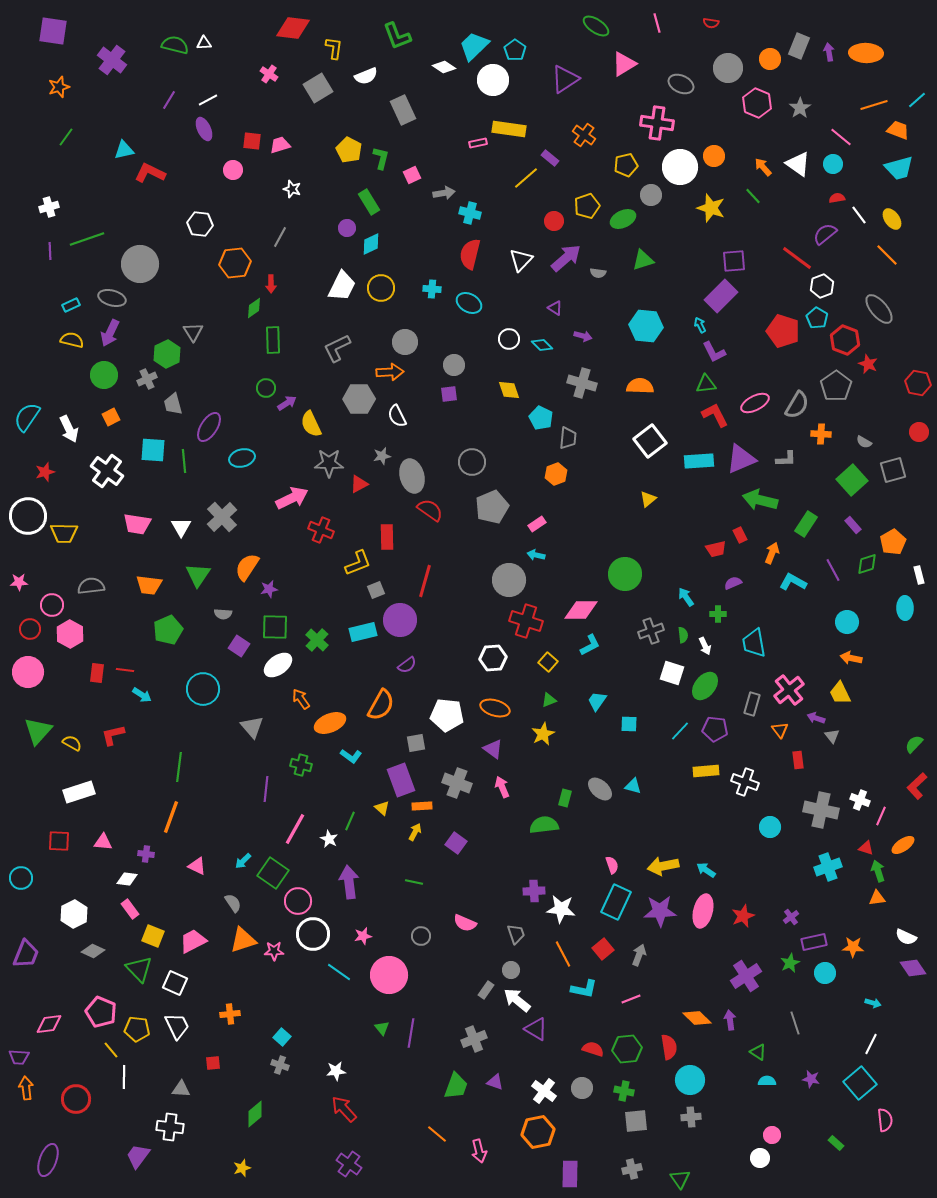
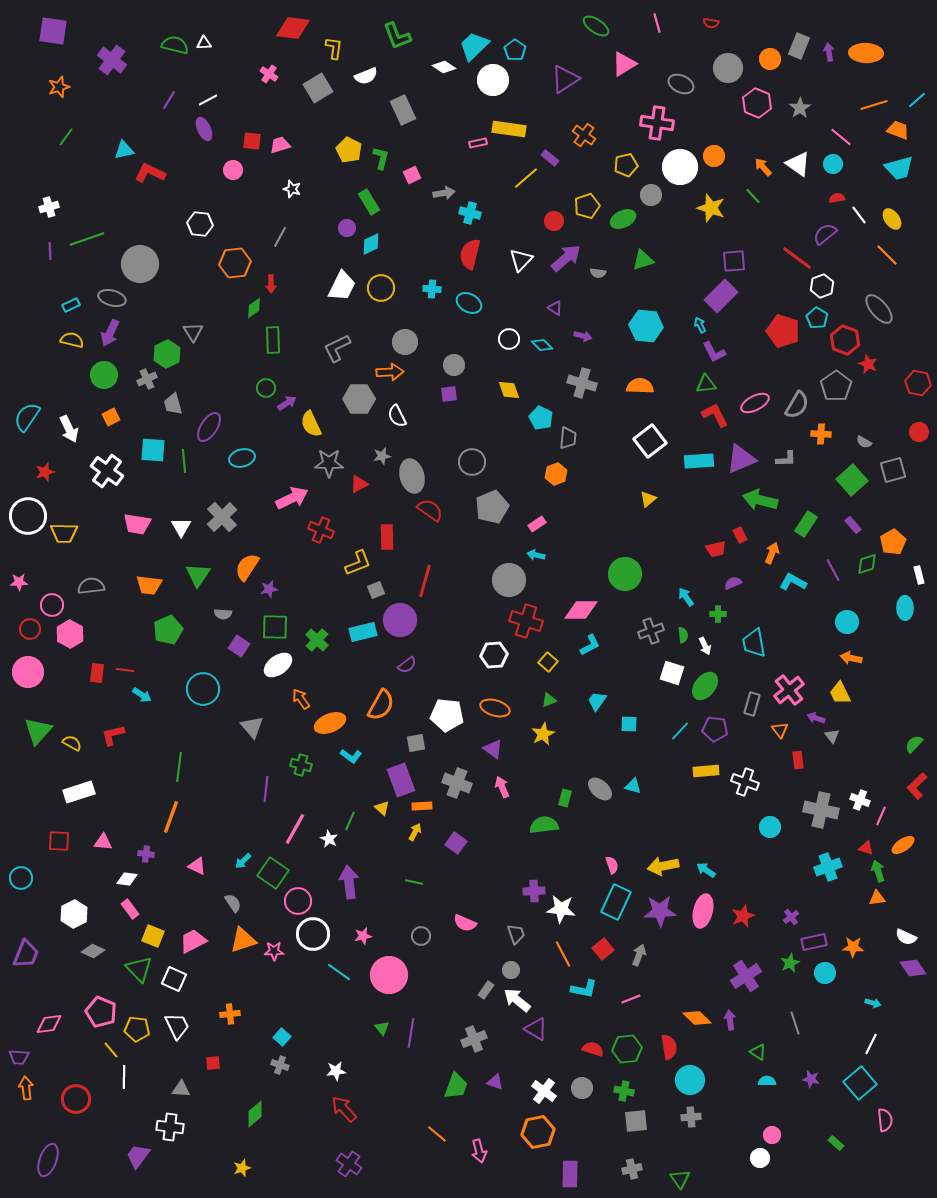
white hexagon at (493, 658): moved 1 px right, 3 px up
white square at (175, 983): moved 1 px left, 4 px up
